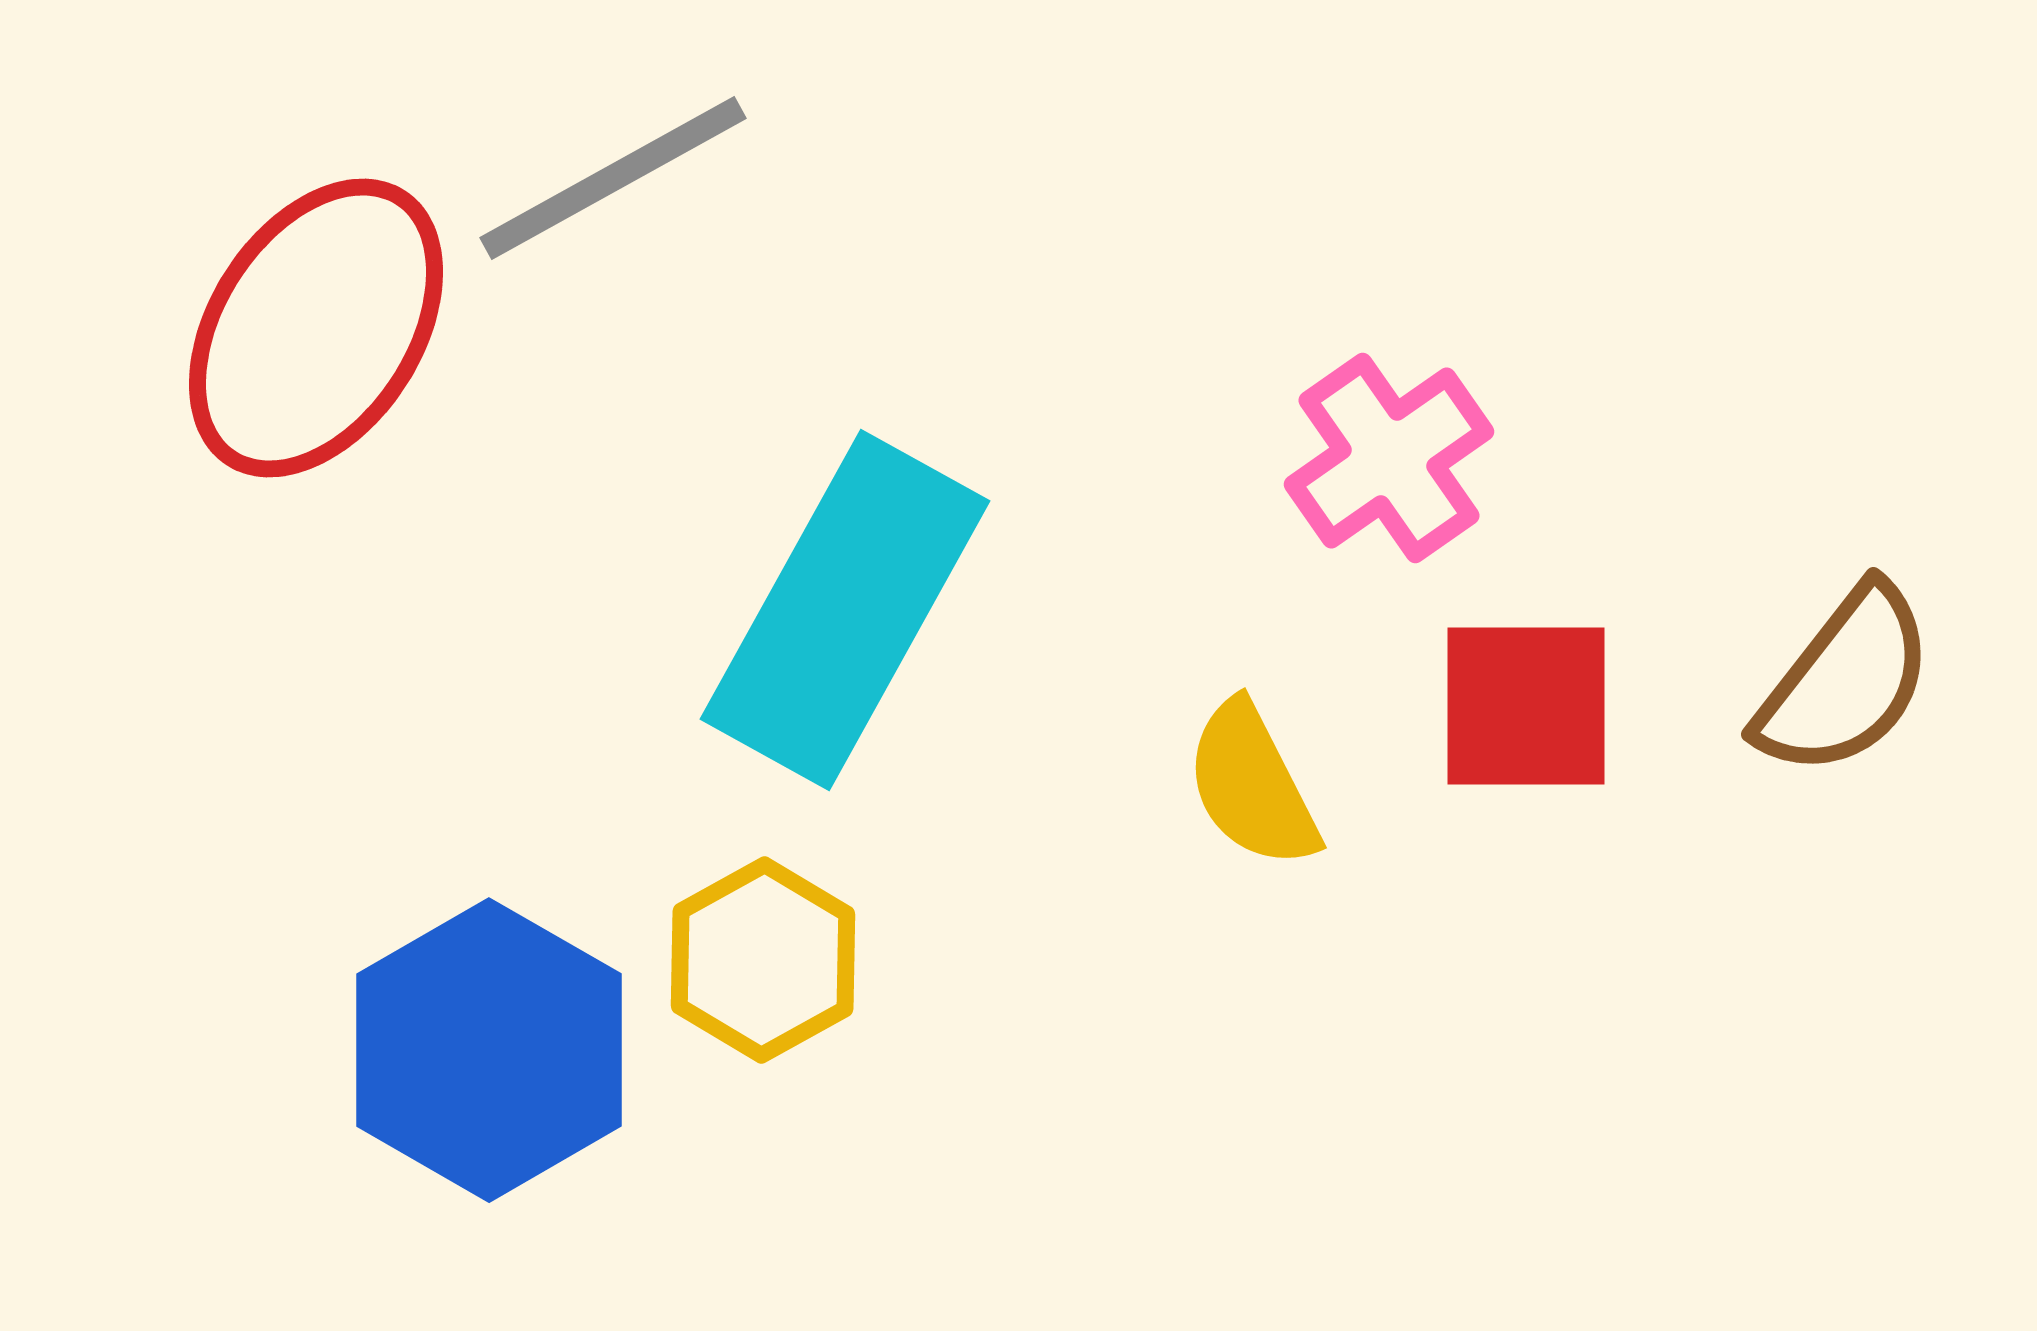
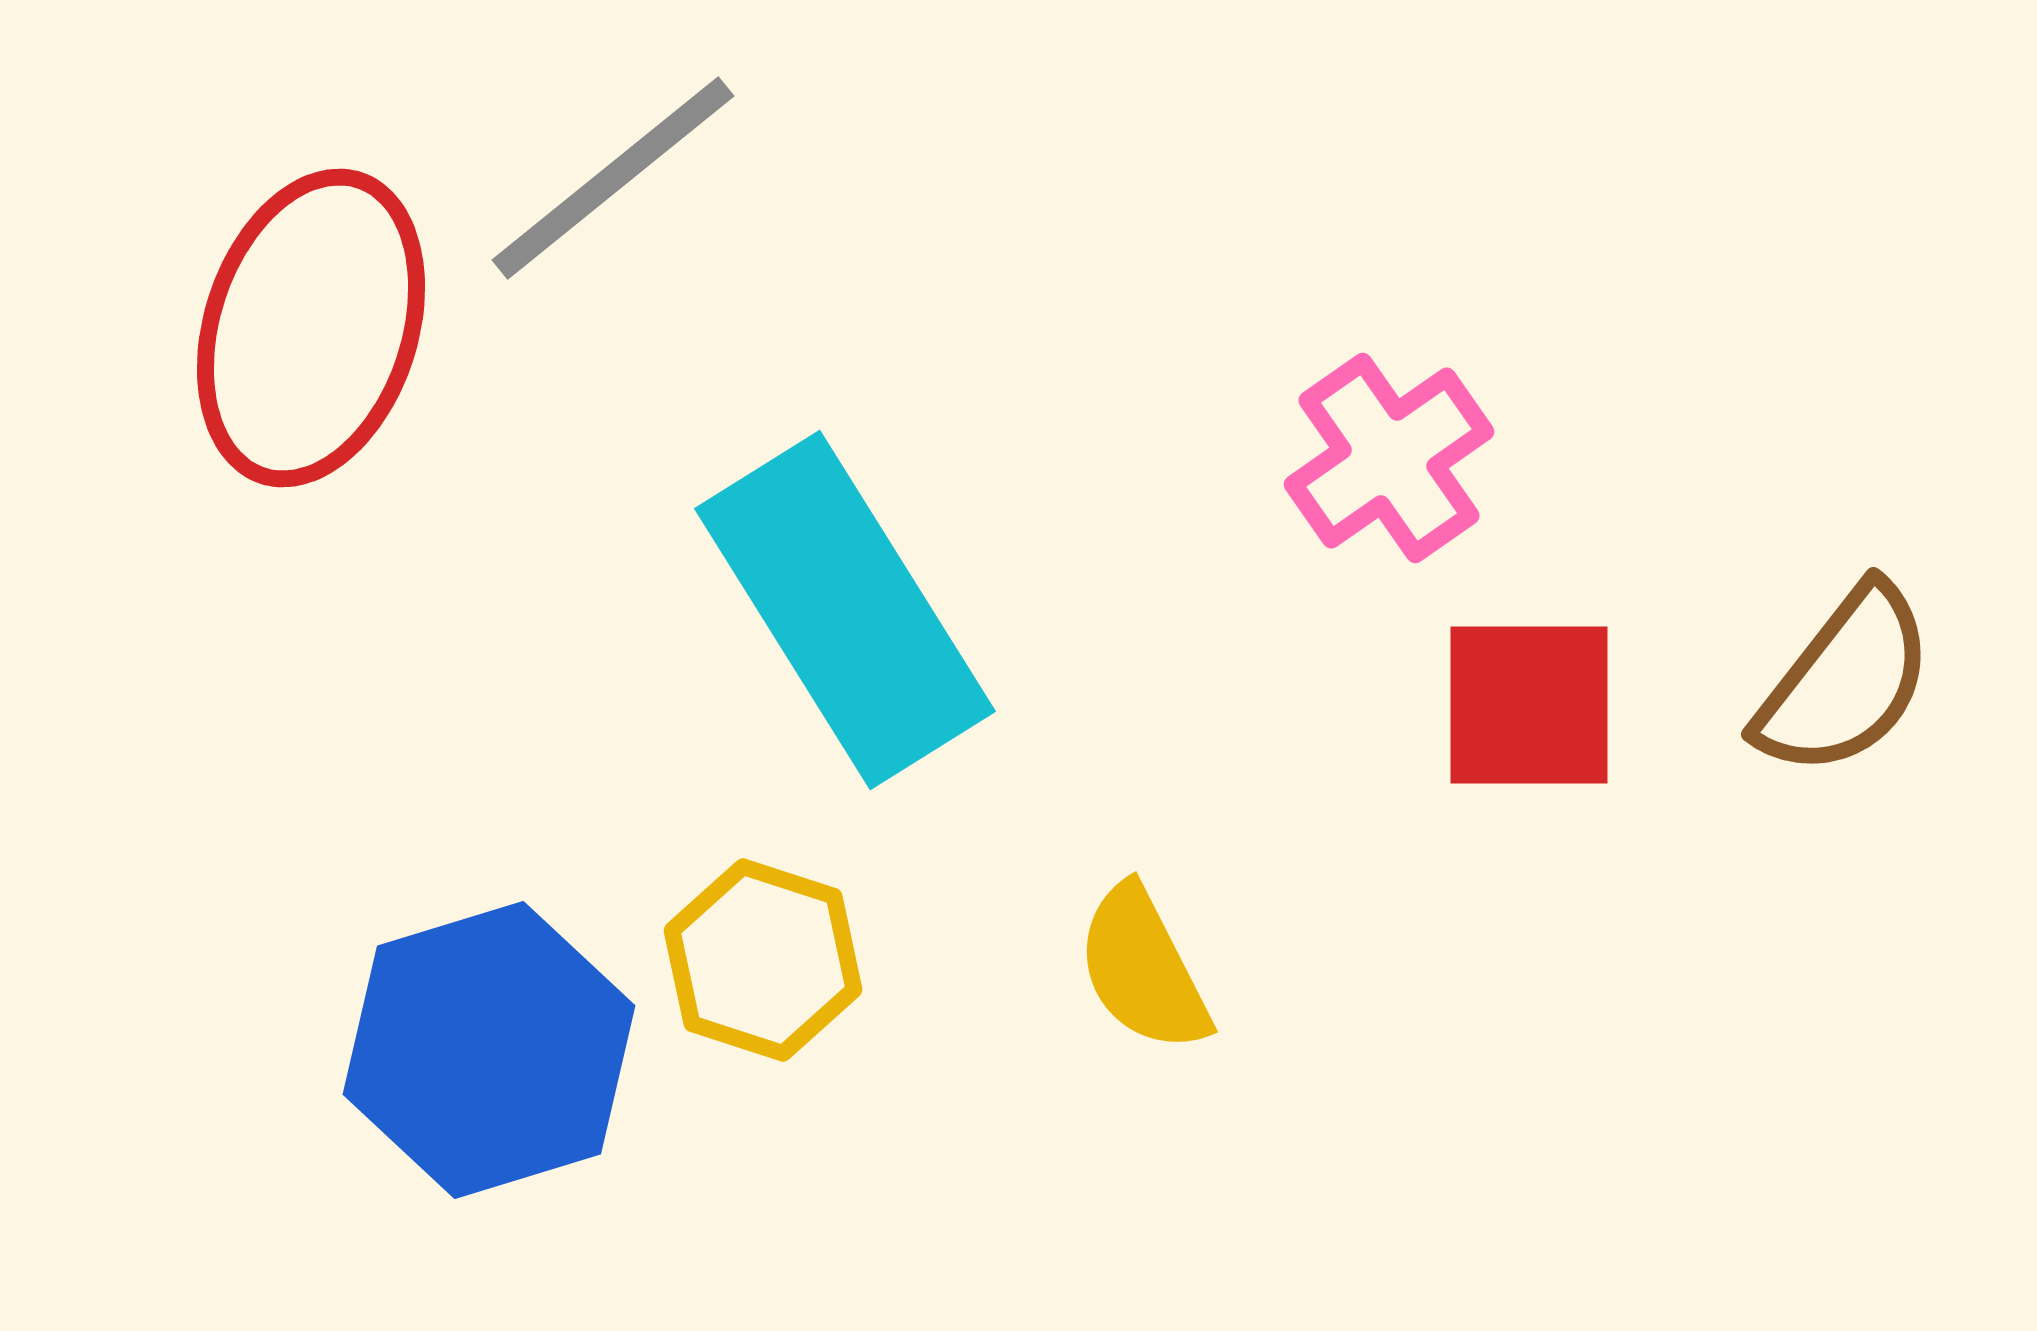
gray line: rotated 10 degrees counterclockwise
red ellipse: moved 5 px left; rotated 15 degrees counterclockwise
cyan rectangle: rotated 61 degrees counterclockwise
red square: moved 3 px right, 1 px up
yellow semicircle: moved 109 px left, 184 px down
yellow hexagon: rotated 13 degrees counterclockwise
blue hexagon: rotated 13 degrees clockwise
